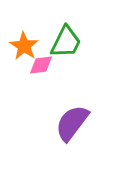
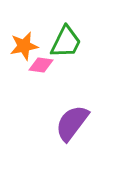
orange star: rotated 28 degrees clockwise
pink diamond: rotated 15 degrees clockwise
